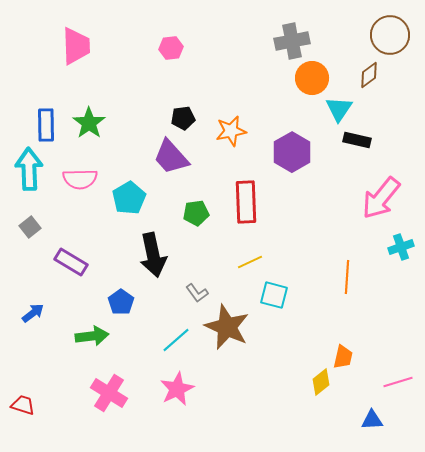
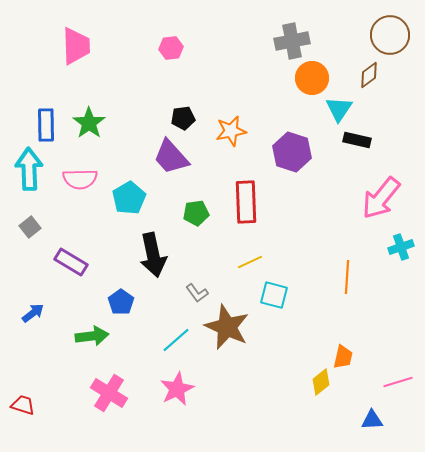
purple hexagon: rotated 12 degrees counterclockwise
